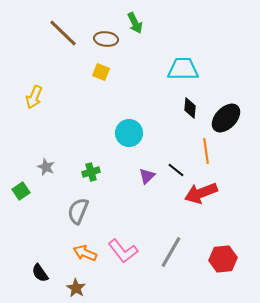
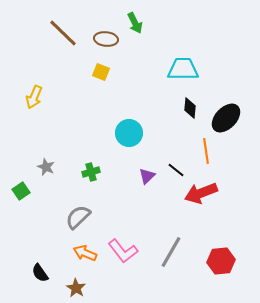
gray semicircle: moved 6 px down; rotated 24 degrees clockwise
red hexagon: moved 2 px left, 2 px down
